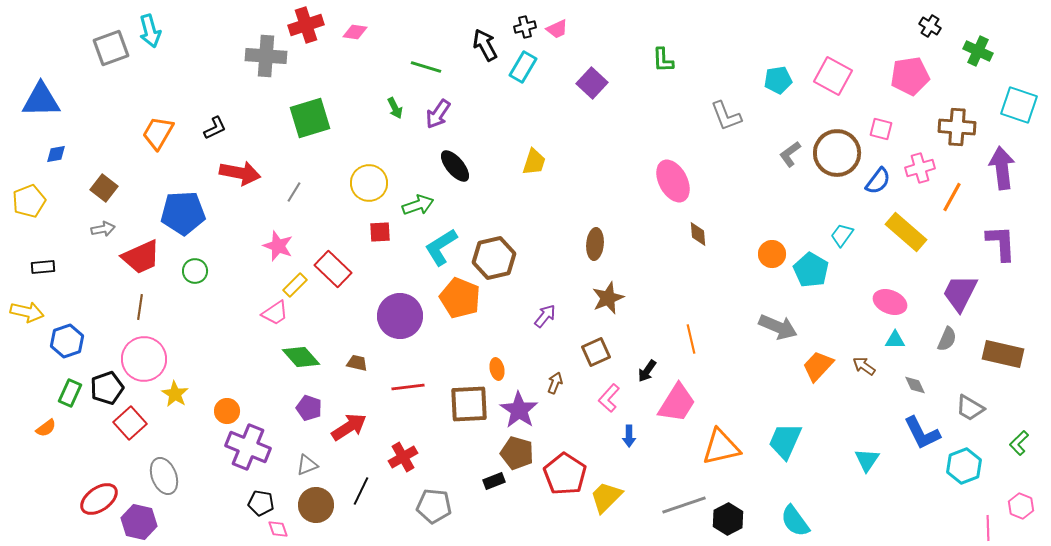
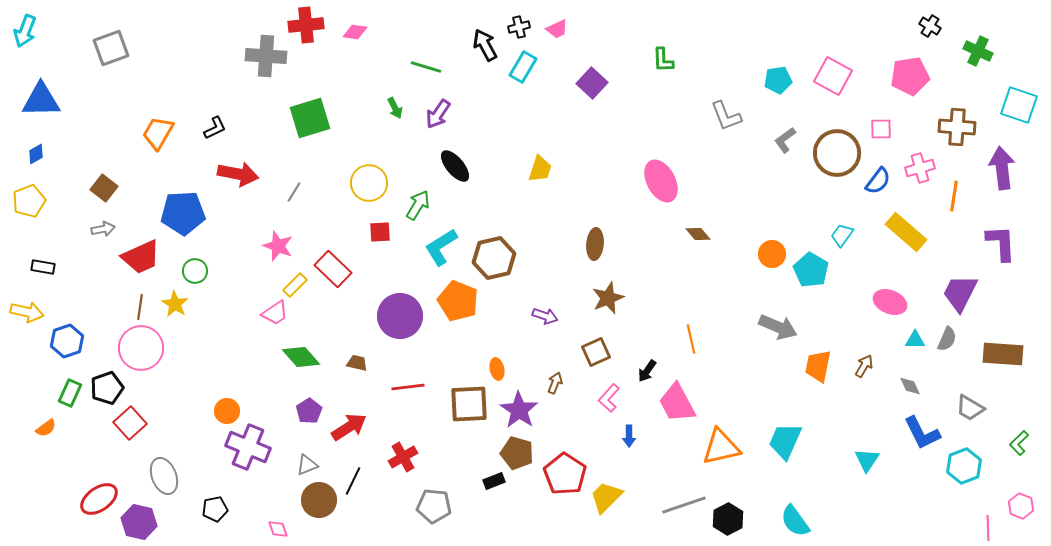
red cross at (306, 25): rotated 12 degrees clockwise
black cross at (525, 27): moved 6 px left
cyan arrow at (150, 31): moved 125 px left; rotated 36 degrees clockwise
pink square at (881, 129): rotated 15 degrees counterclockwise
blue diamond at (56, 154): moved 20 px left; rotated 20 degrees counterclockwise
gray L-shape at (790, 154): moved 5 px left, 14 px up
yellow trapezoid at (534, 162): moved 6 px right, 7 px down
red arrow at (240, 173): moved 2 px left, 1 px down
pink ellipse at (673, 181): moved 12 px left
orange line at (952, 197): moved 2 px right, 1 px up; rotated 20 degrees counterclockwise
green arrow at (418, 205): rotated 40 degrees counterclockwise
brown diamond at (698, 234): rotated 35 degrees counterclockwise
black rectangle at (43, 267): rotated 15 degrees clockwise
orange pentagon at (460, 298): moved 2 px left, 3 px down
purple arrow at (545, 316): rotated 70 degrees clockwise
cyan triangle at (895, 340): moved 20 px right
brown rectangle at (1003, 354): rotated 9 degrees counterclockwise
pink circle at (144, 359): moved 3 px left, 11 px up
orange trapezoid at (818, 366): rotated 32 degrees counterclockwise
brown arrow at (864, 366): rotated 85 degrees clockwise
gray diamond at (915, 385): moved 5 px left, 1 px down
yellow star at (175, 394): moved 90 px up
pink trapezoid at (677, 403): rotated 120 degrees clockwise
purple pentagon at (309, 408): moved 3 px down; rotated 20 degrees clockwise
black line at (361, 491): moved 8 px left, 10 px up
black pentagon at (261, 503): moved 46 px left, 6 px down; rotated 20 degrees counterclockwise
brown circle at (316, 505): moved 3 px right, 5 px up
